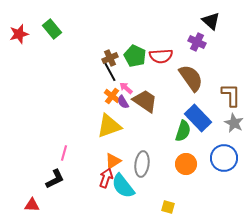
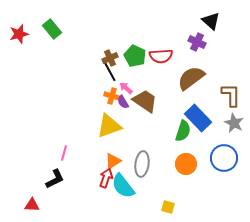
brown semicircle: rotated 92 degrees counterclockwise
orange cross: rotated 21 degrees counterclockwise
